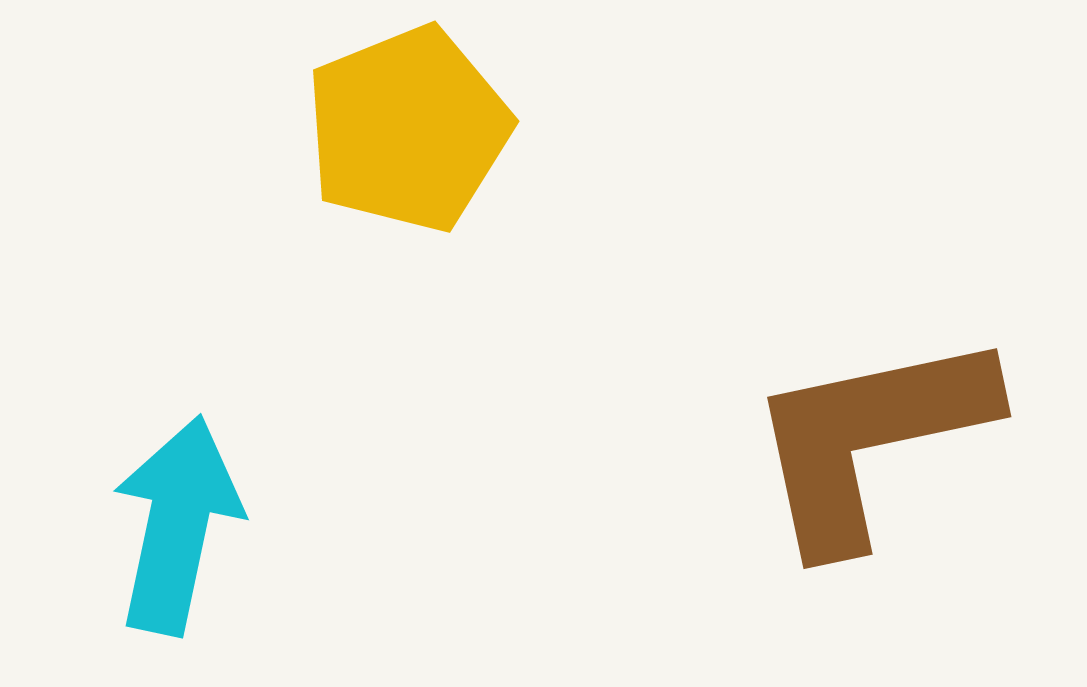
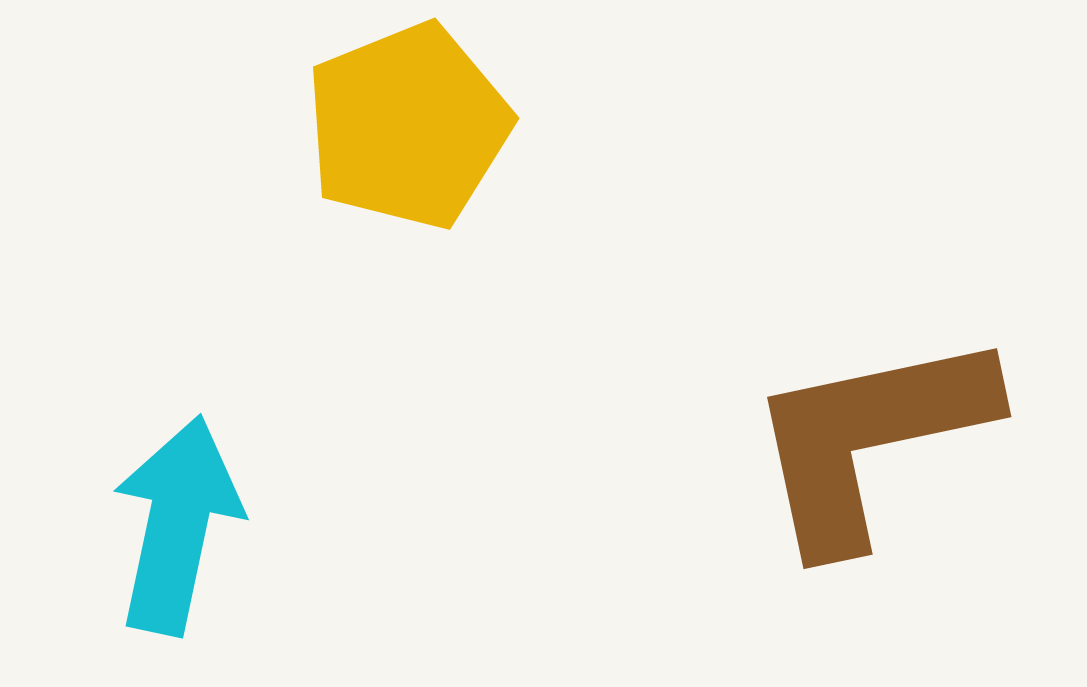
yellow pentagon: moved 3 px up
